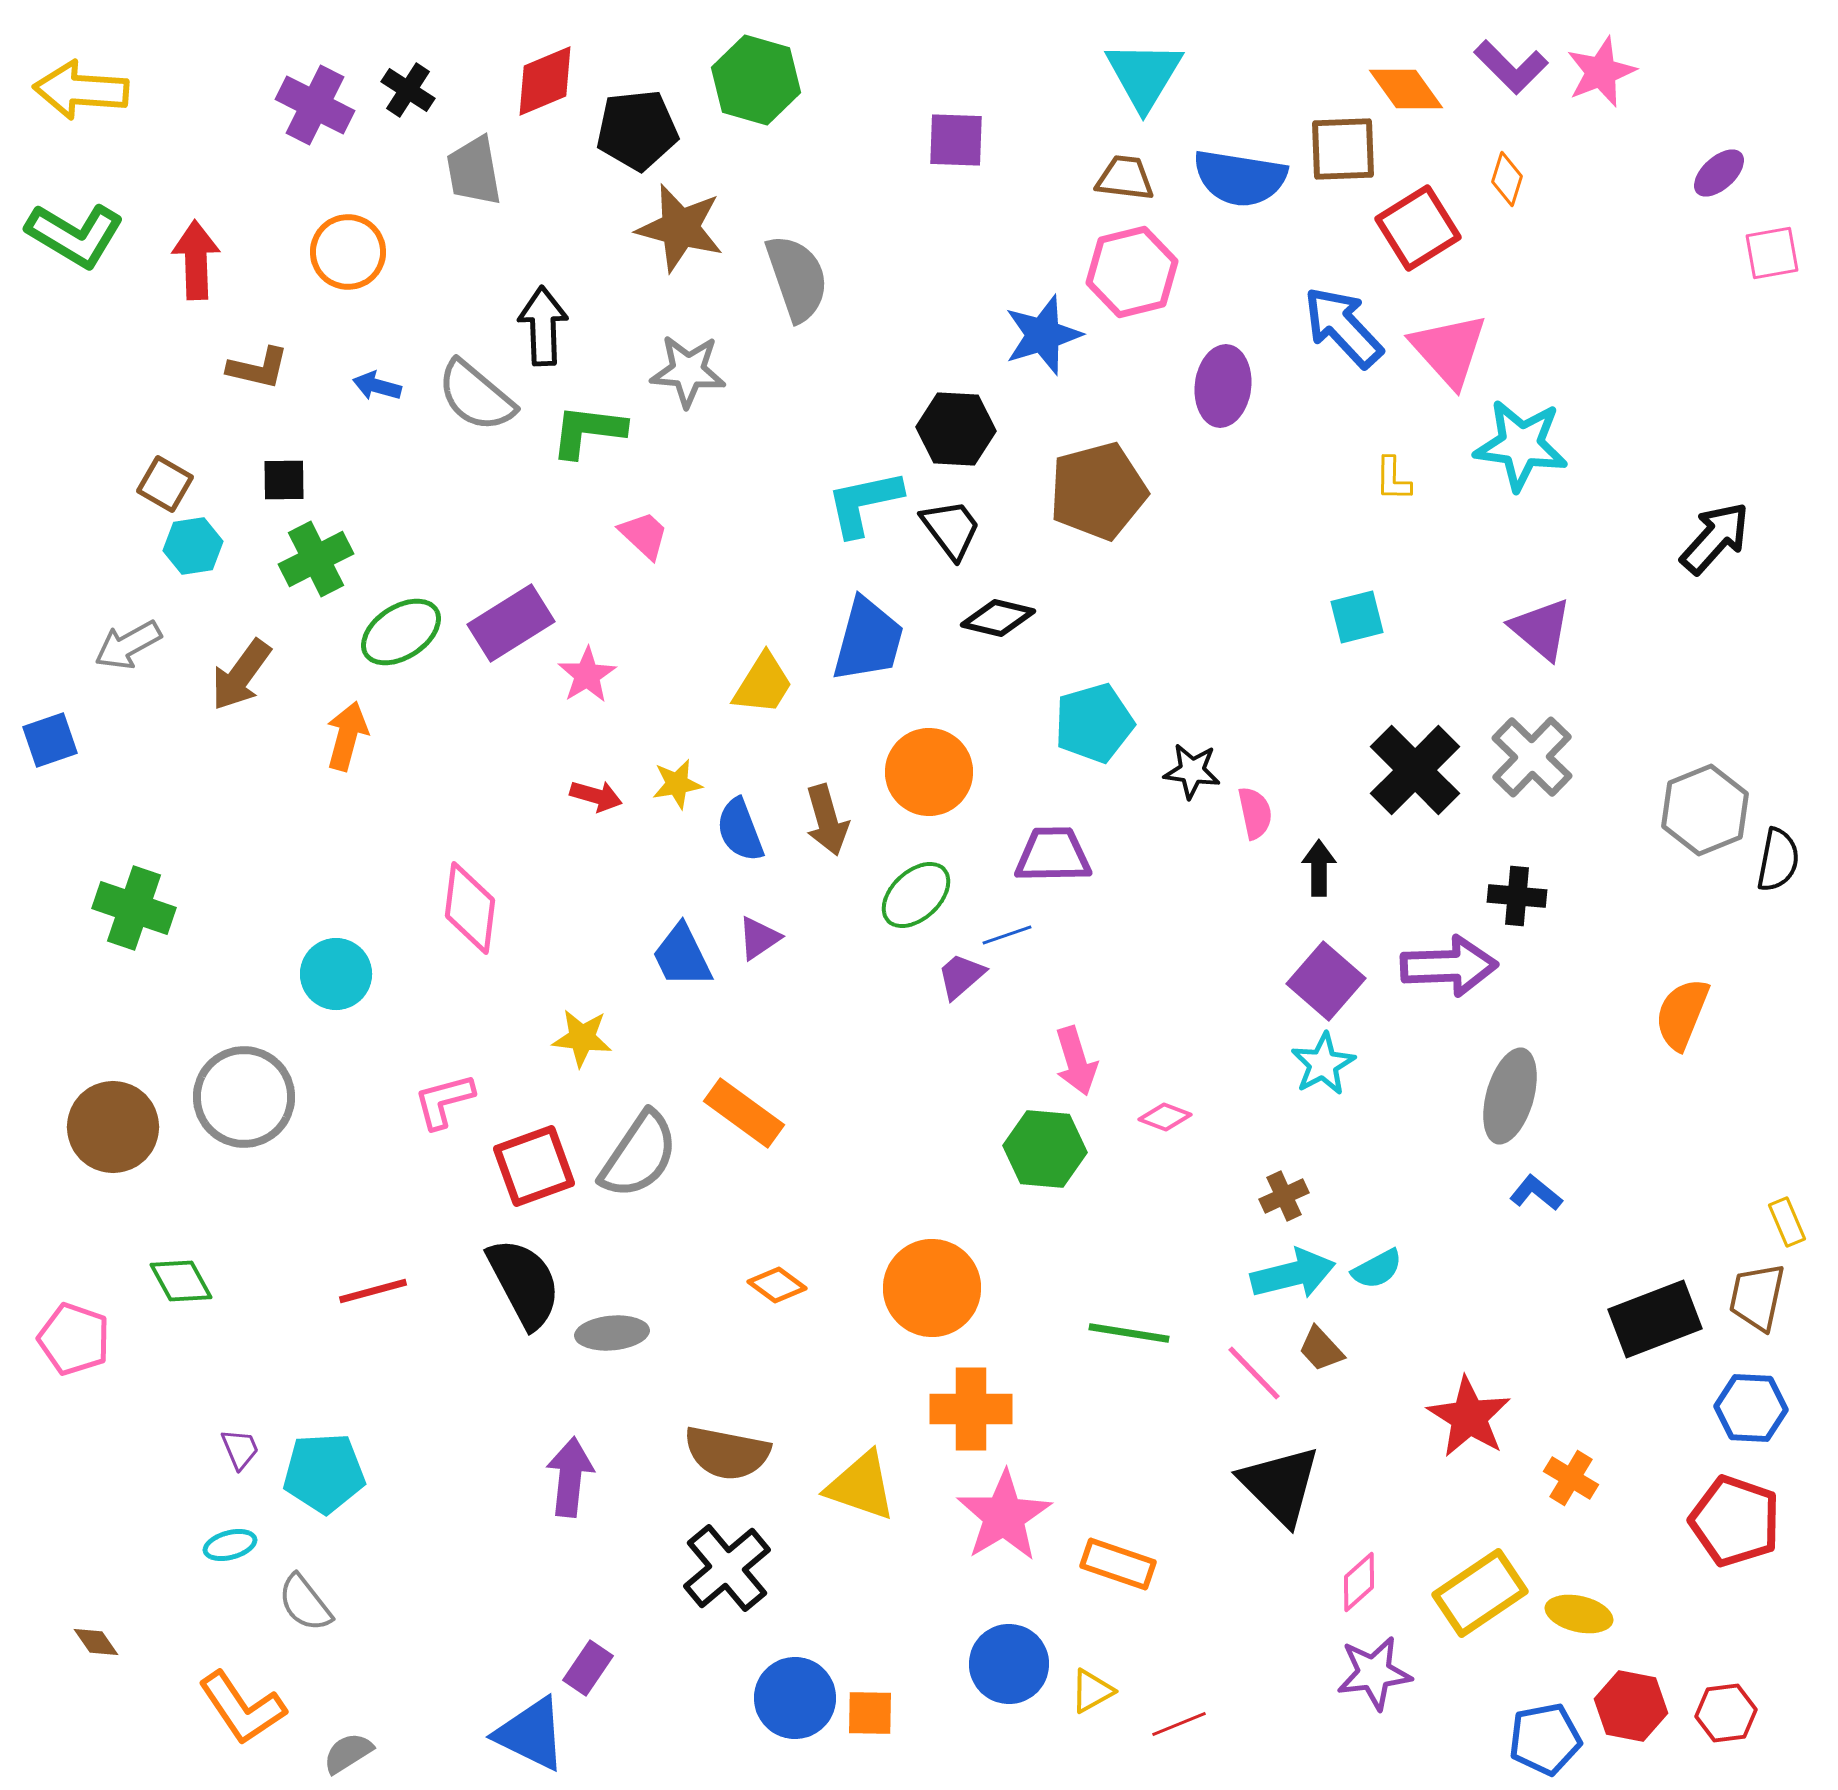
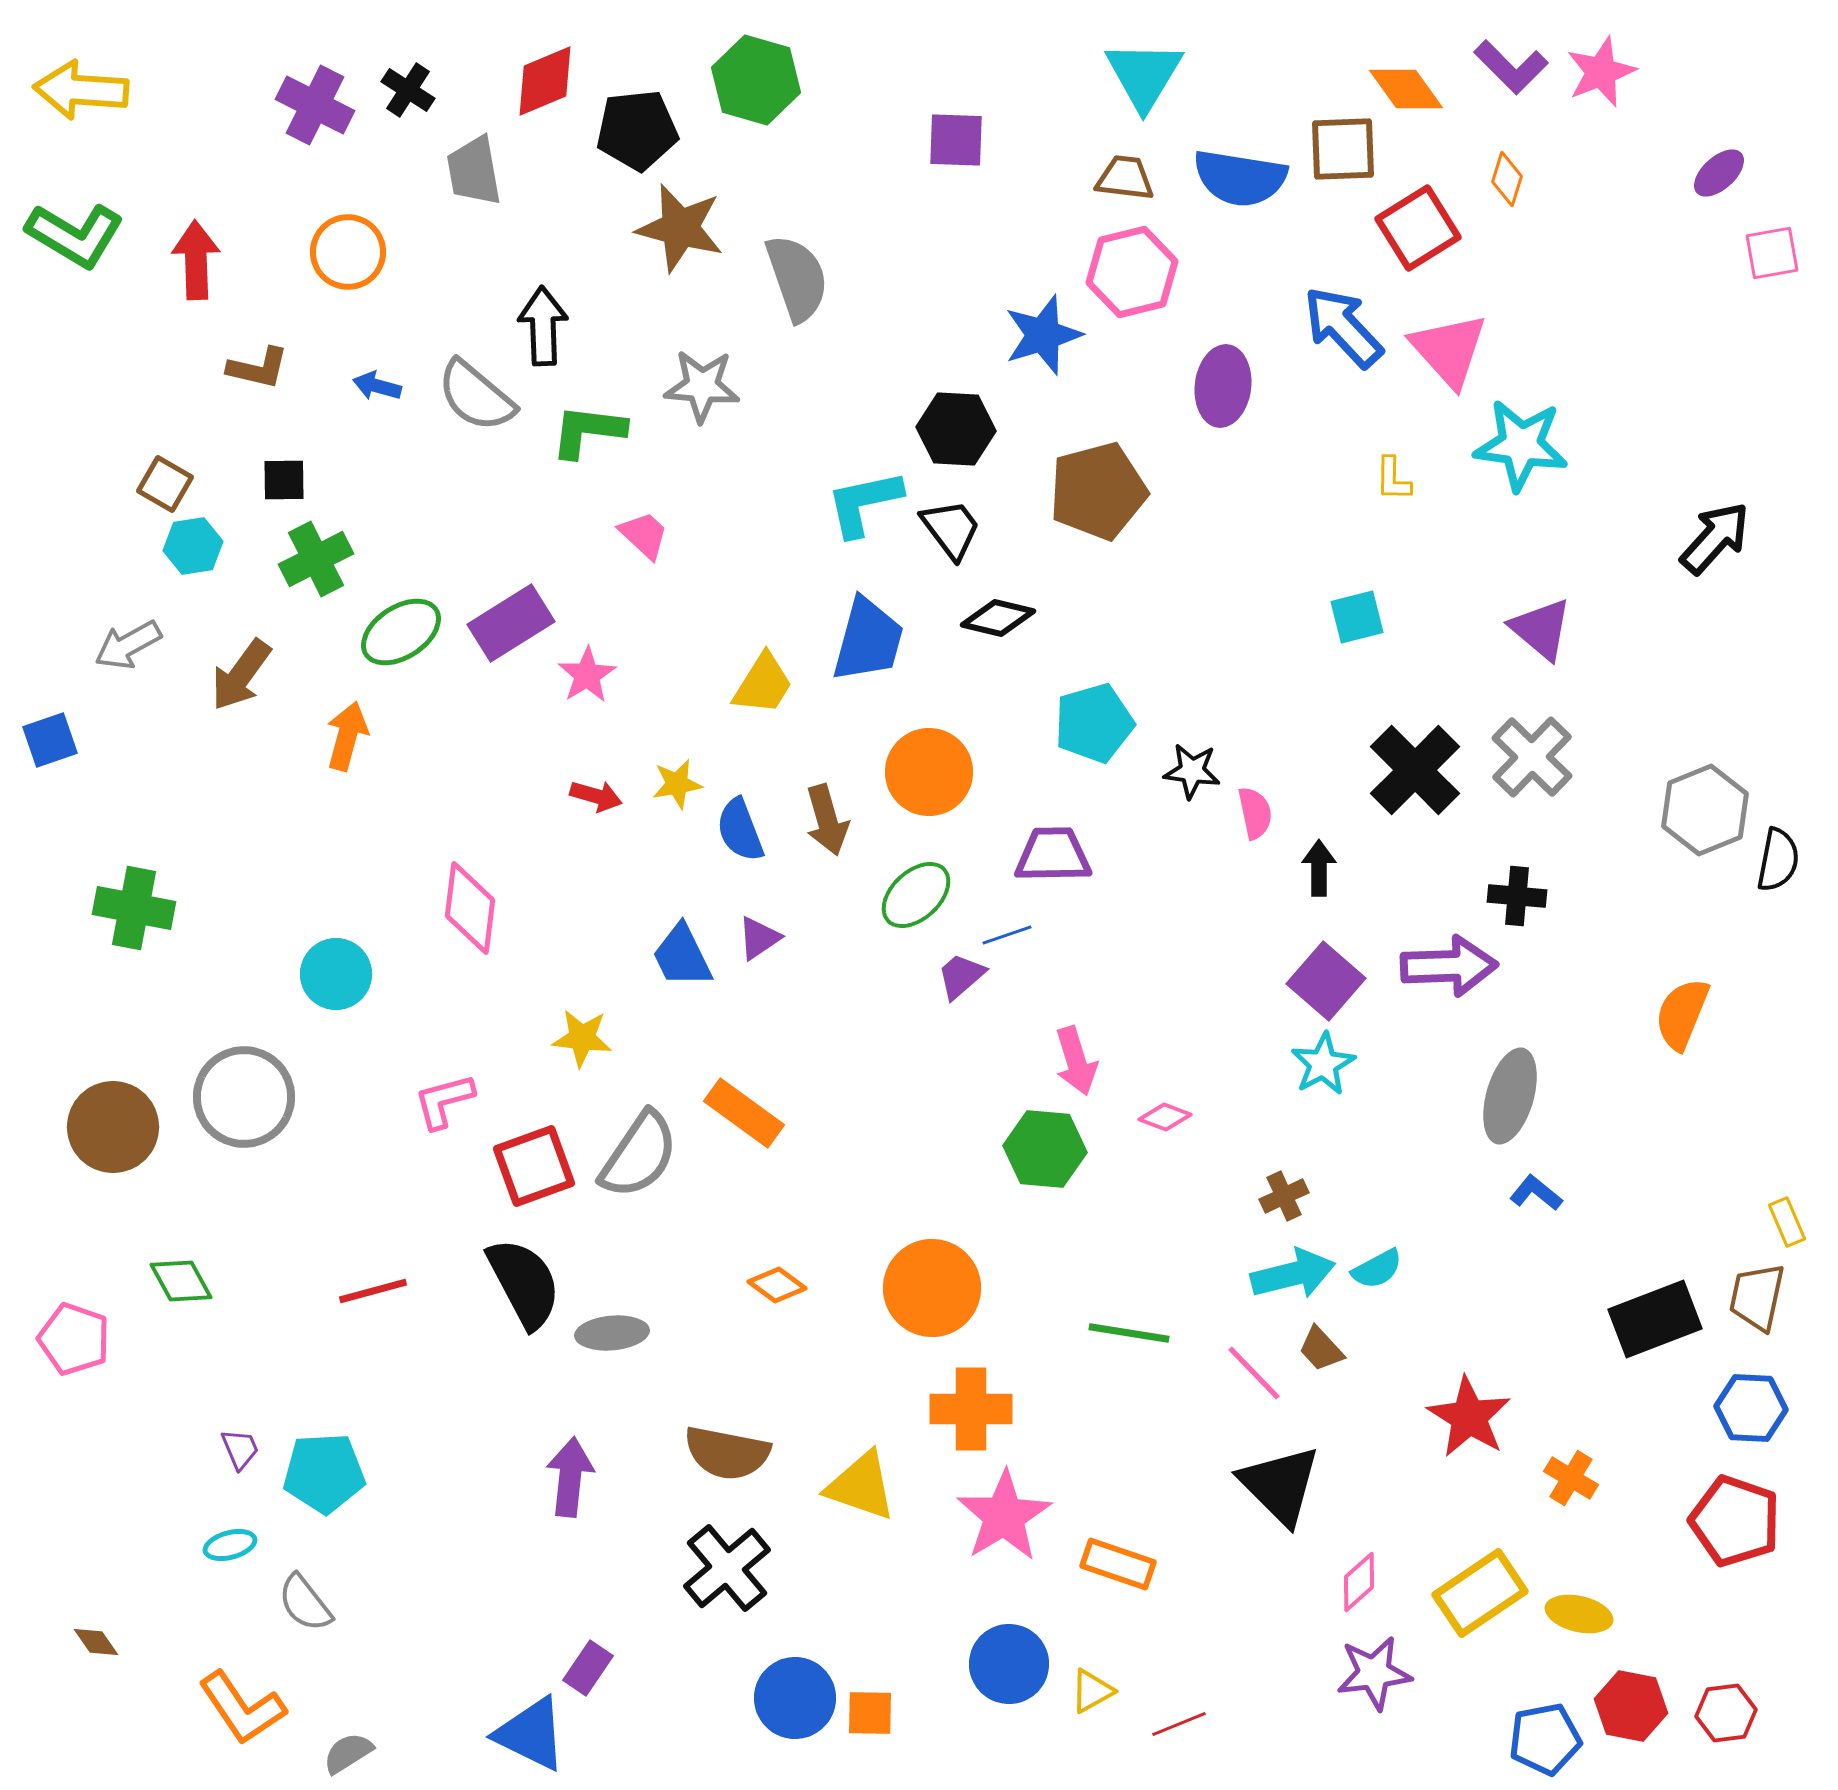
gray star at (688, 371): moved 14 px right, 15 px down
green cross at (134, 908): rotated 8 degrees counterclockwise
